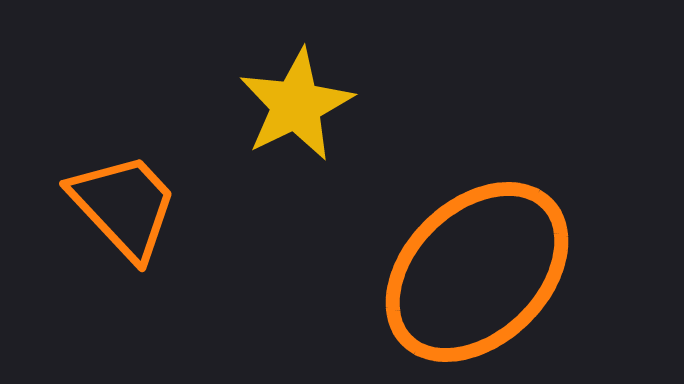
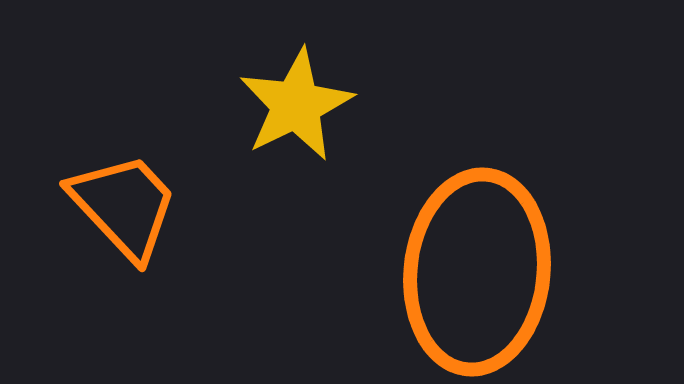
orange ellipse: rotated 40 degrees counterclockwise
